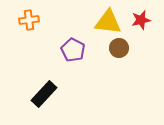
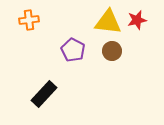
red star: moved 4 px left
brown circle: moved 7 px left, 3 px down
